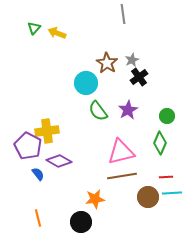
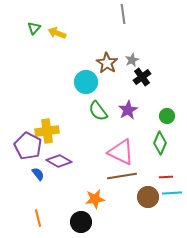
black cross: moved 3 px right
cyan circle: moved 1 px up
pink triangle: rotated 40 degrees clockwise
